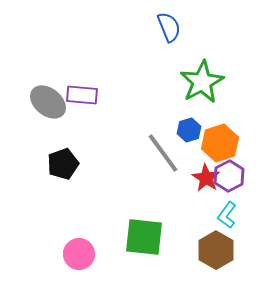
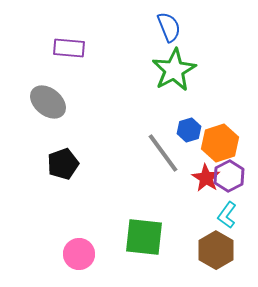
green star: moved 28 px left, 12 px up
purple rectangle: moved 13 px left, 47 px up
